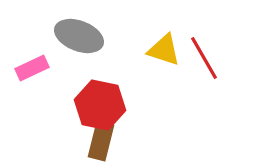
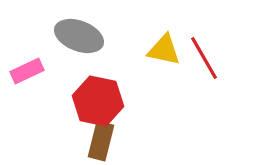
yellow triangle: rotated 6 degrees counterclockwise
pink rectangle: moved 5 px left, 3 px down
red hexagon: moved 2 px left, 4 px up
